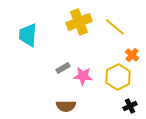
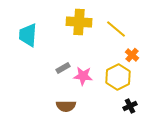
yellow cross: rotated 25 degrees clockwise
yellow line: moved 1 px right, 2 px down
